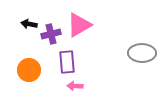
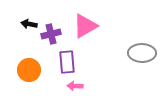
pink triangle: moved 6 px right, 1 px down
